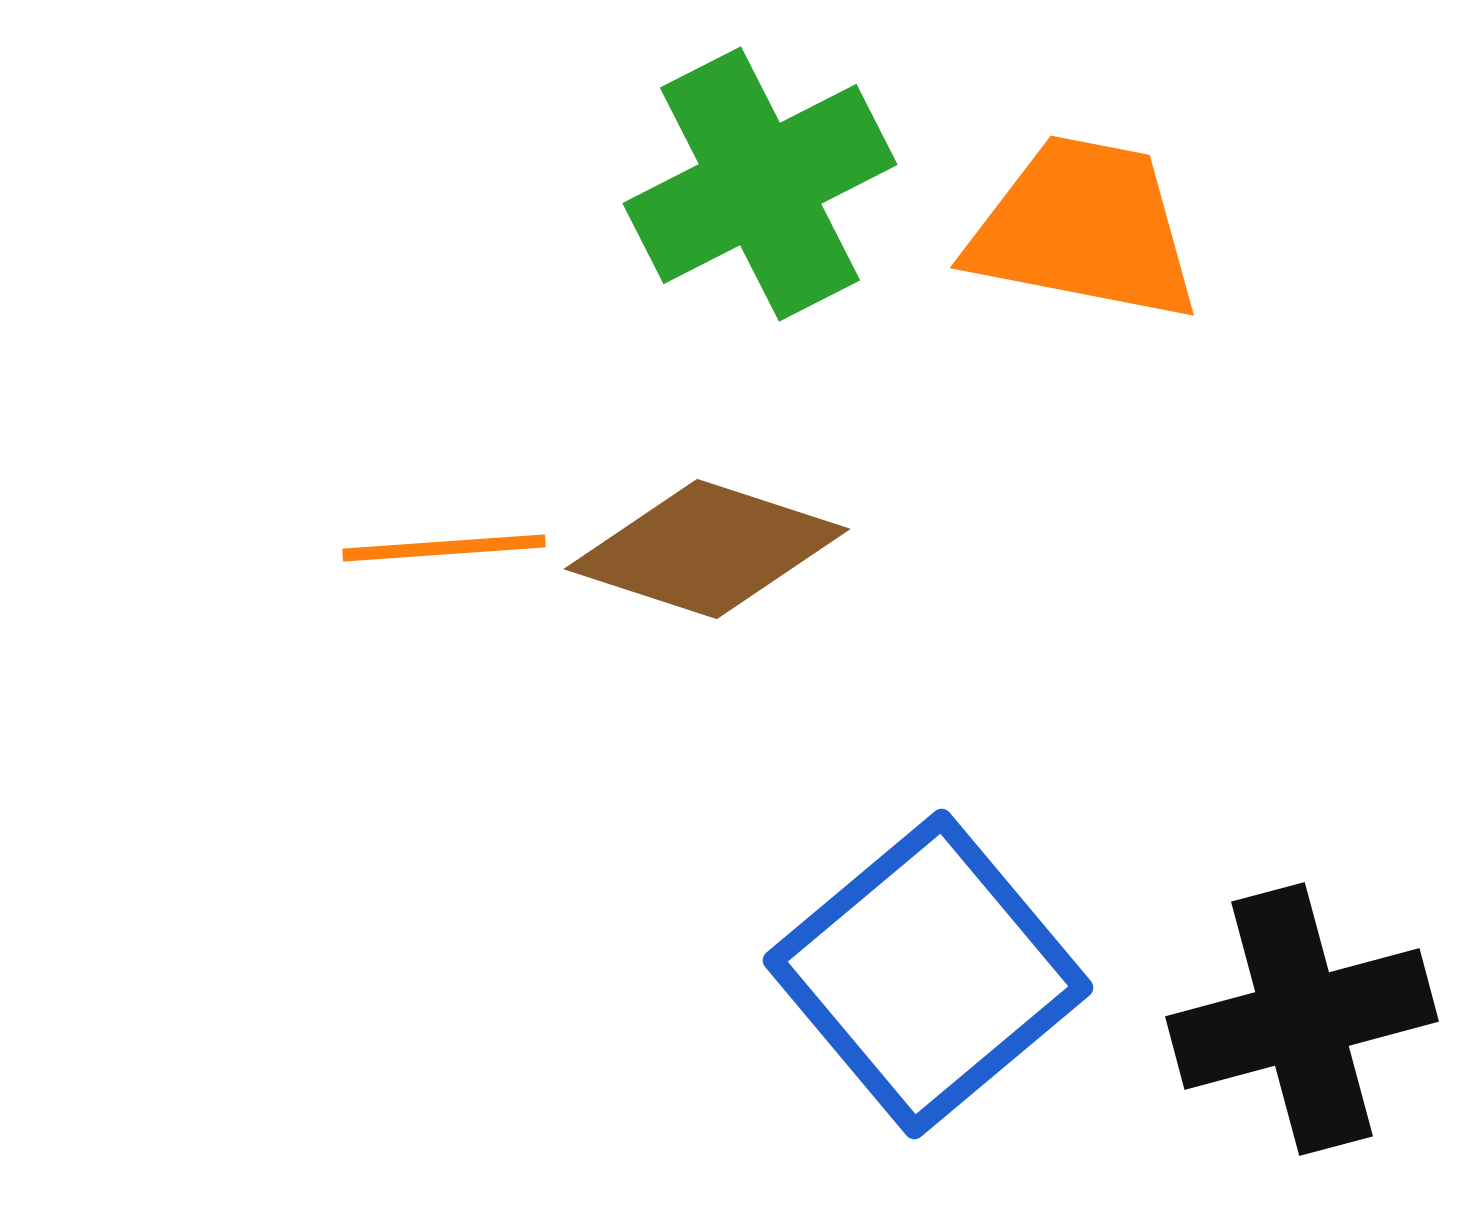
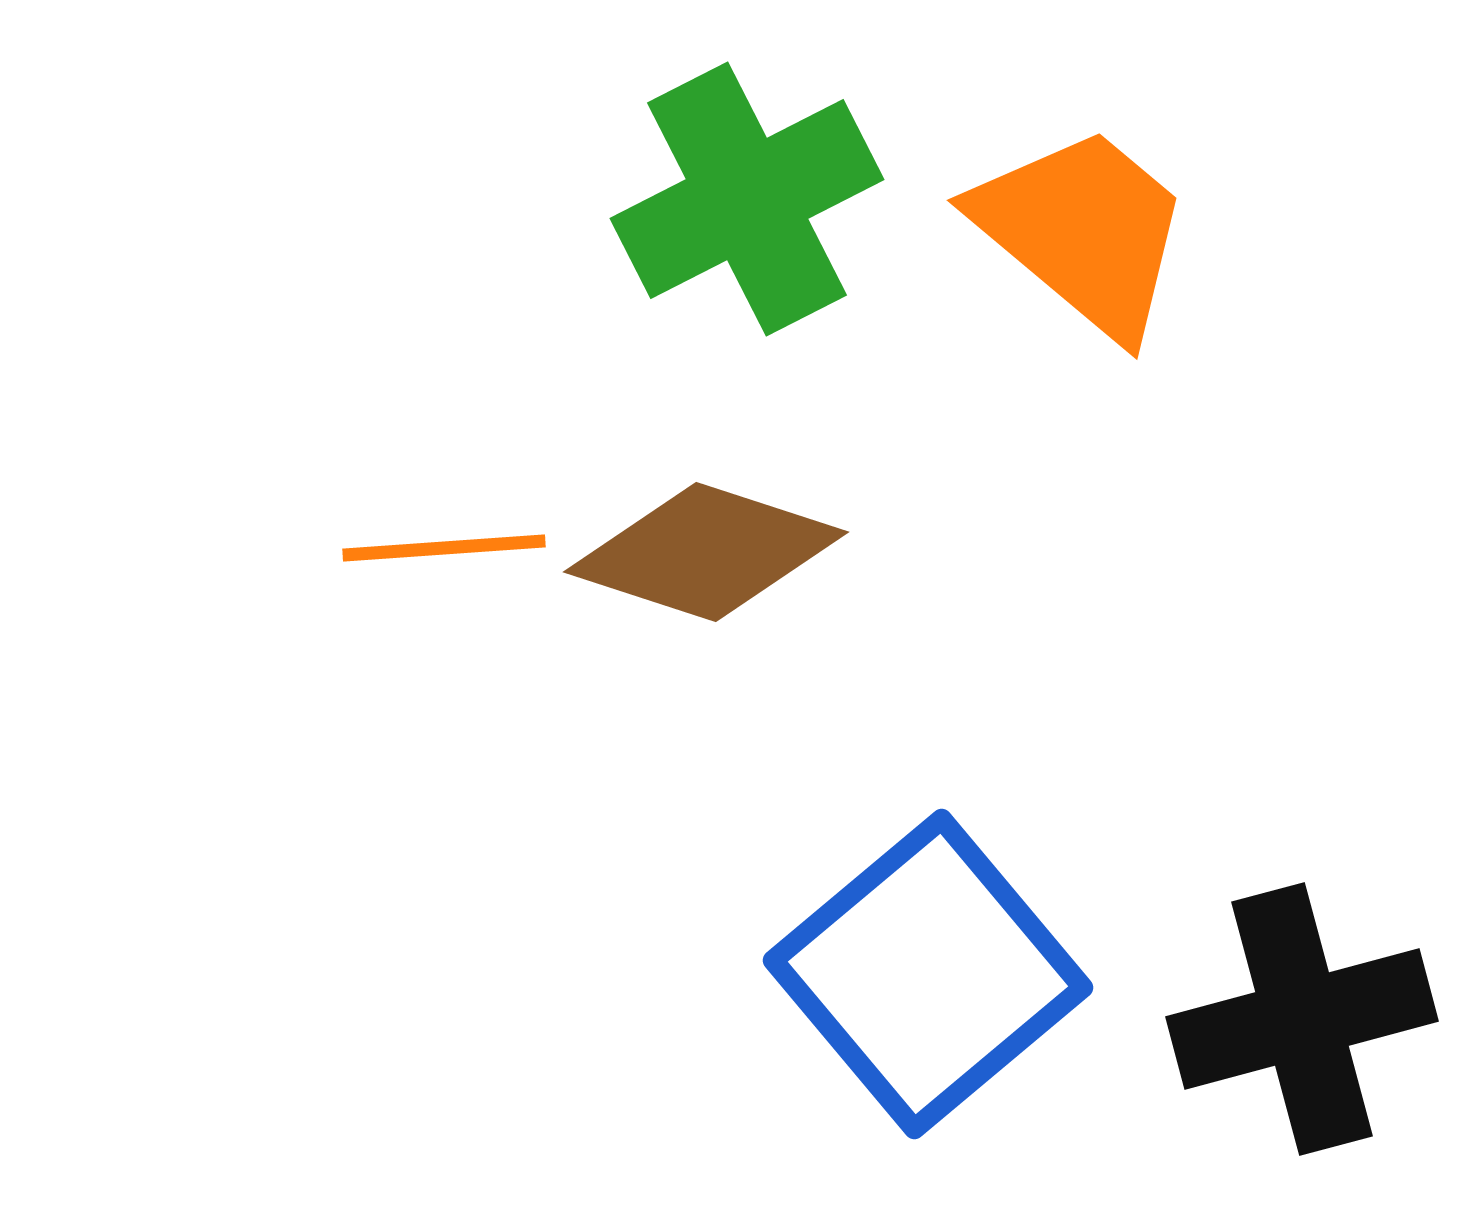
green cross: moved 13 px left, 15 px down
orange trapezoid: moved 1 px left, 2 px down; rotated 29 degrees clockwise
brown diamond: moved 1 px left, 3 px down
